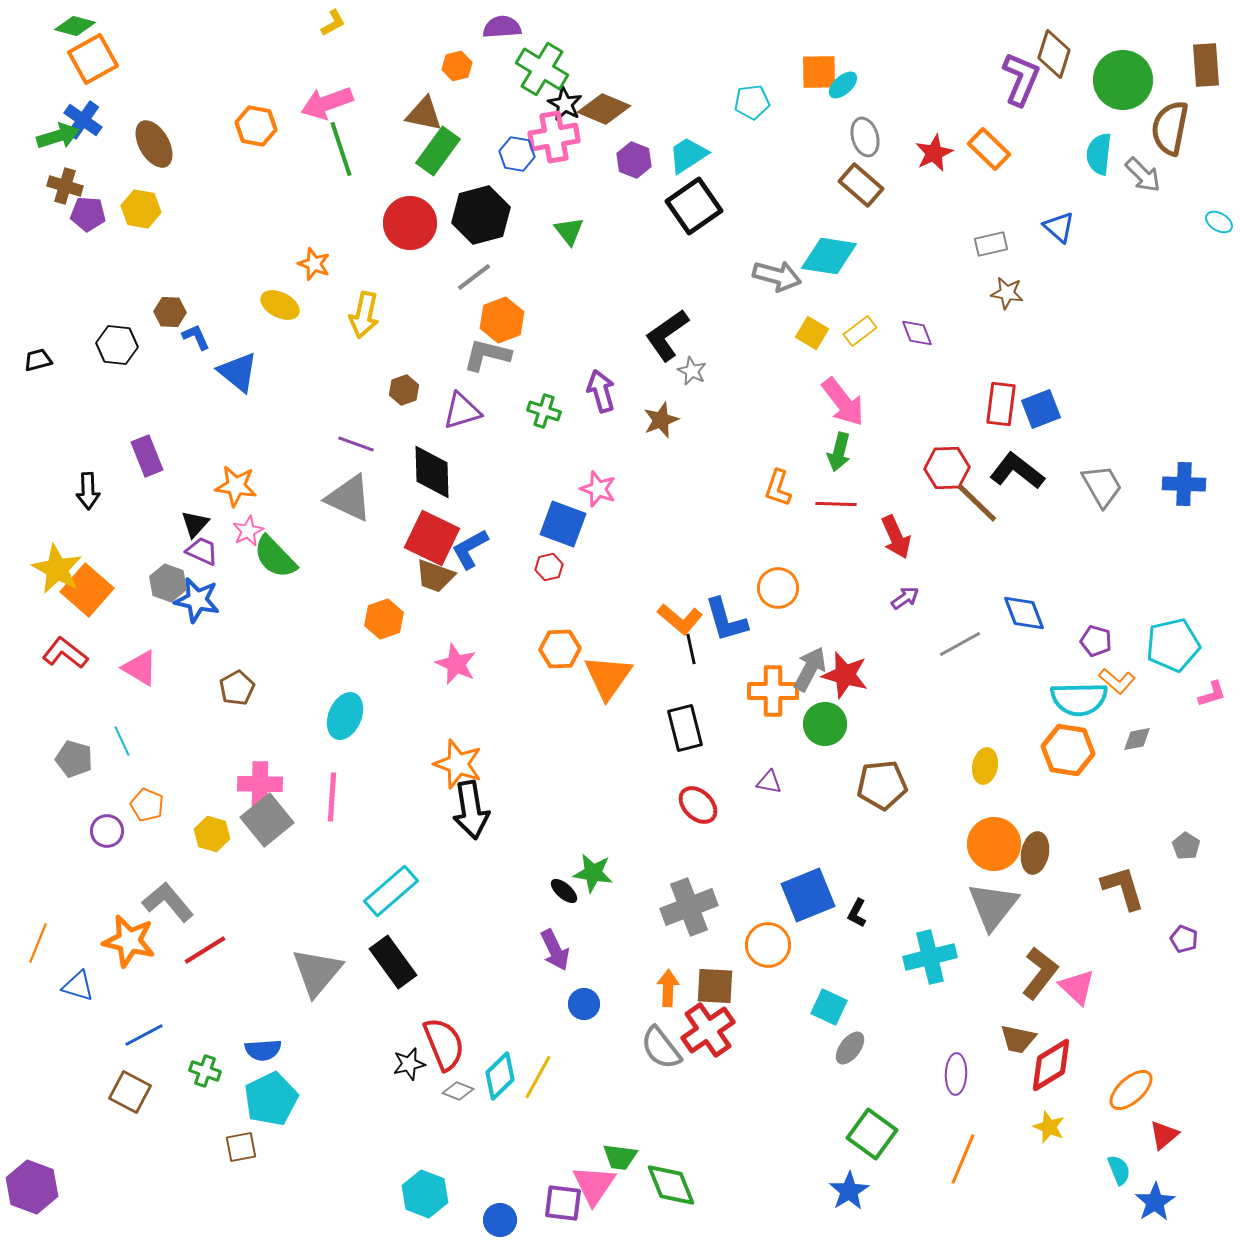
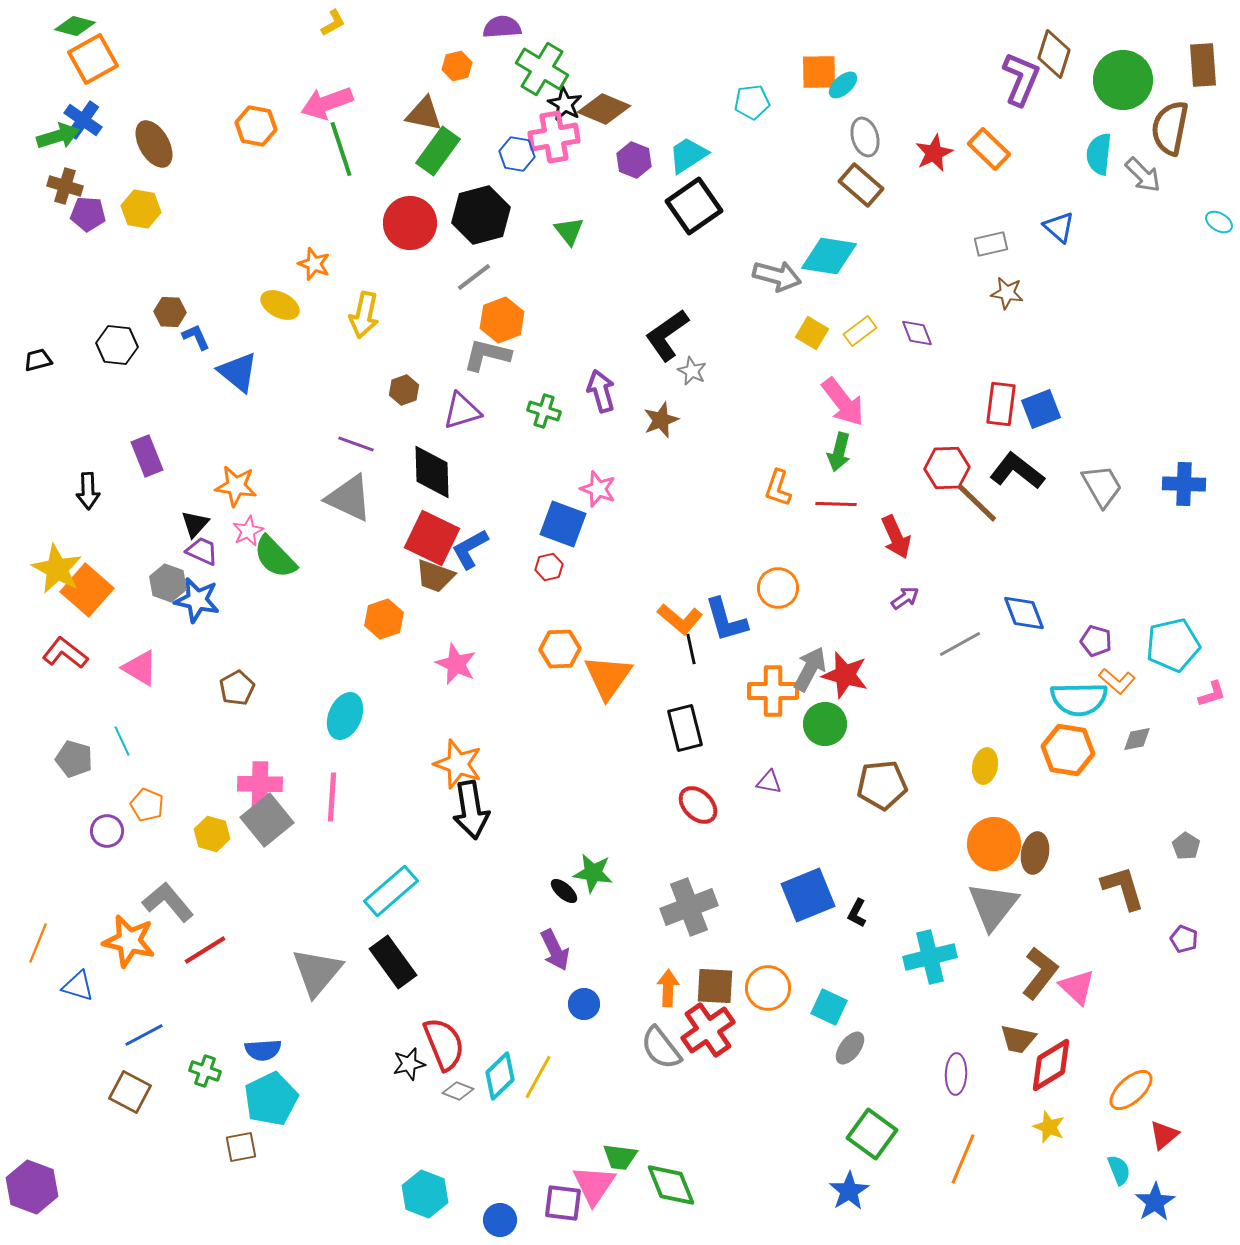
brown rectangle at (1206, 65): moved 3 px left
orange circle at (768, 945): moved 43 px down
